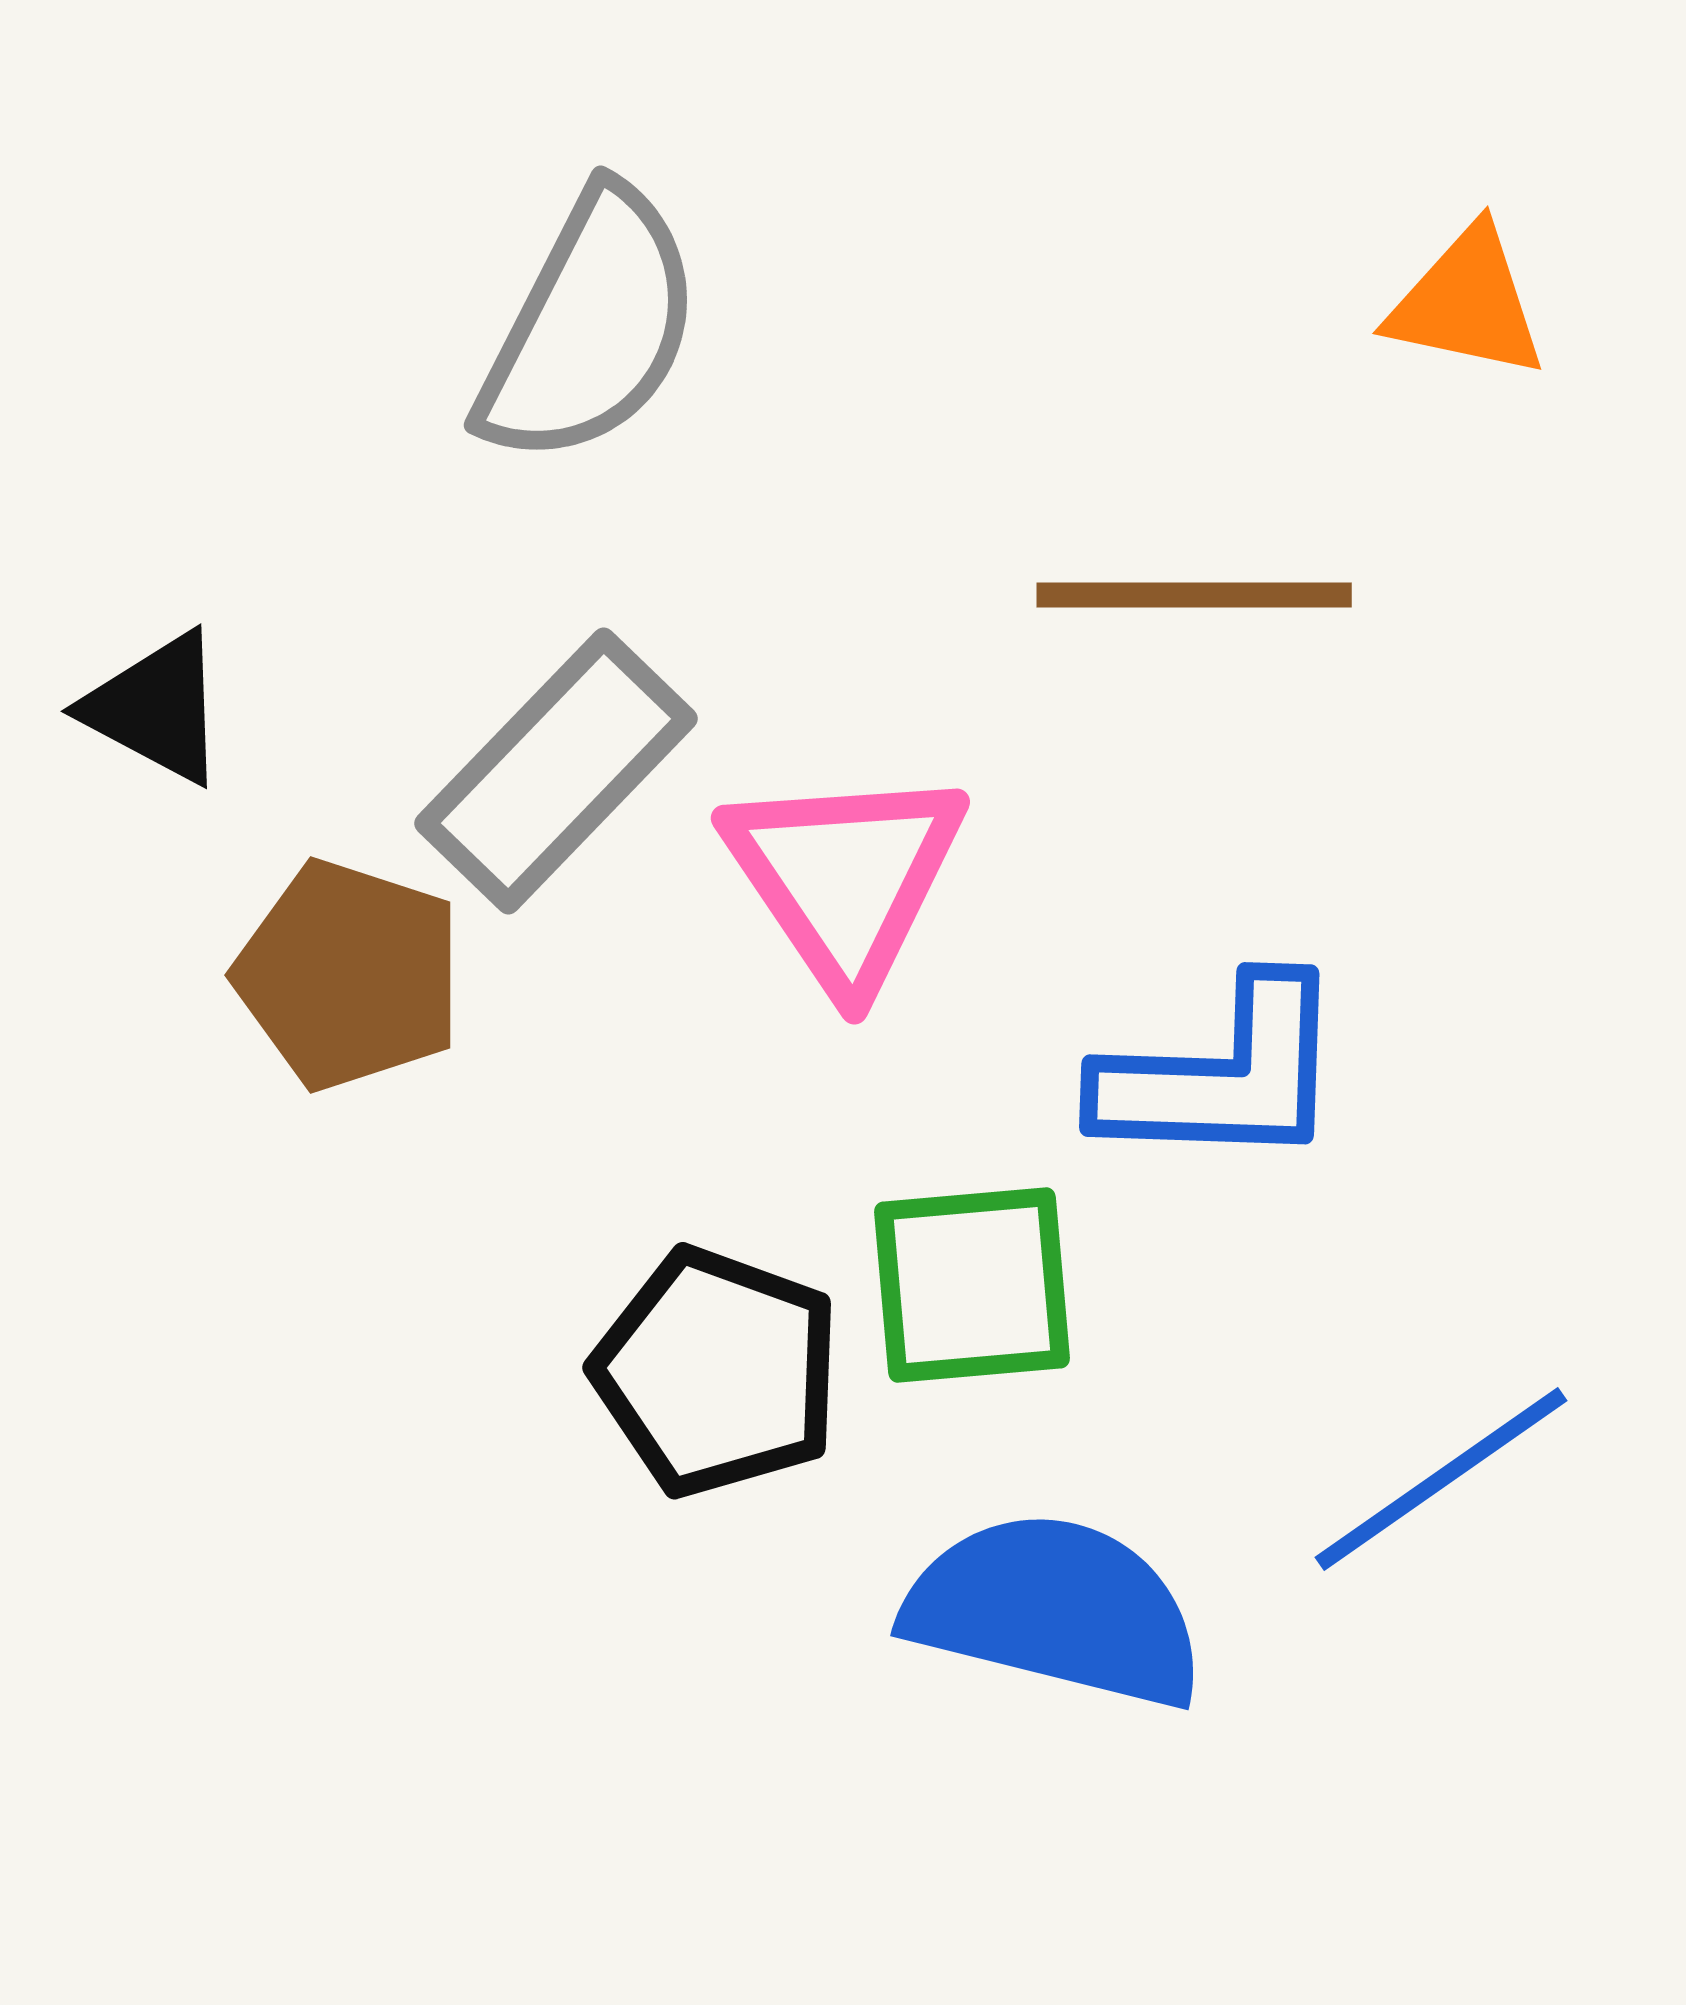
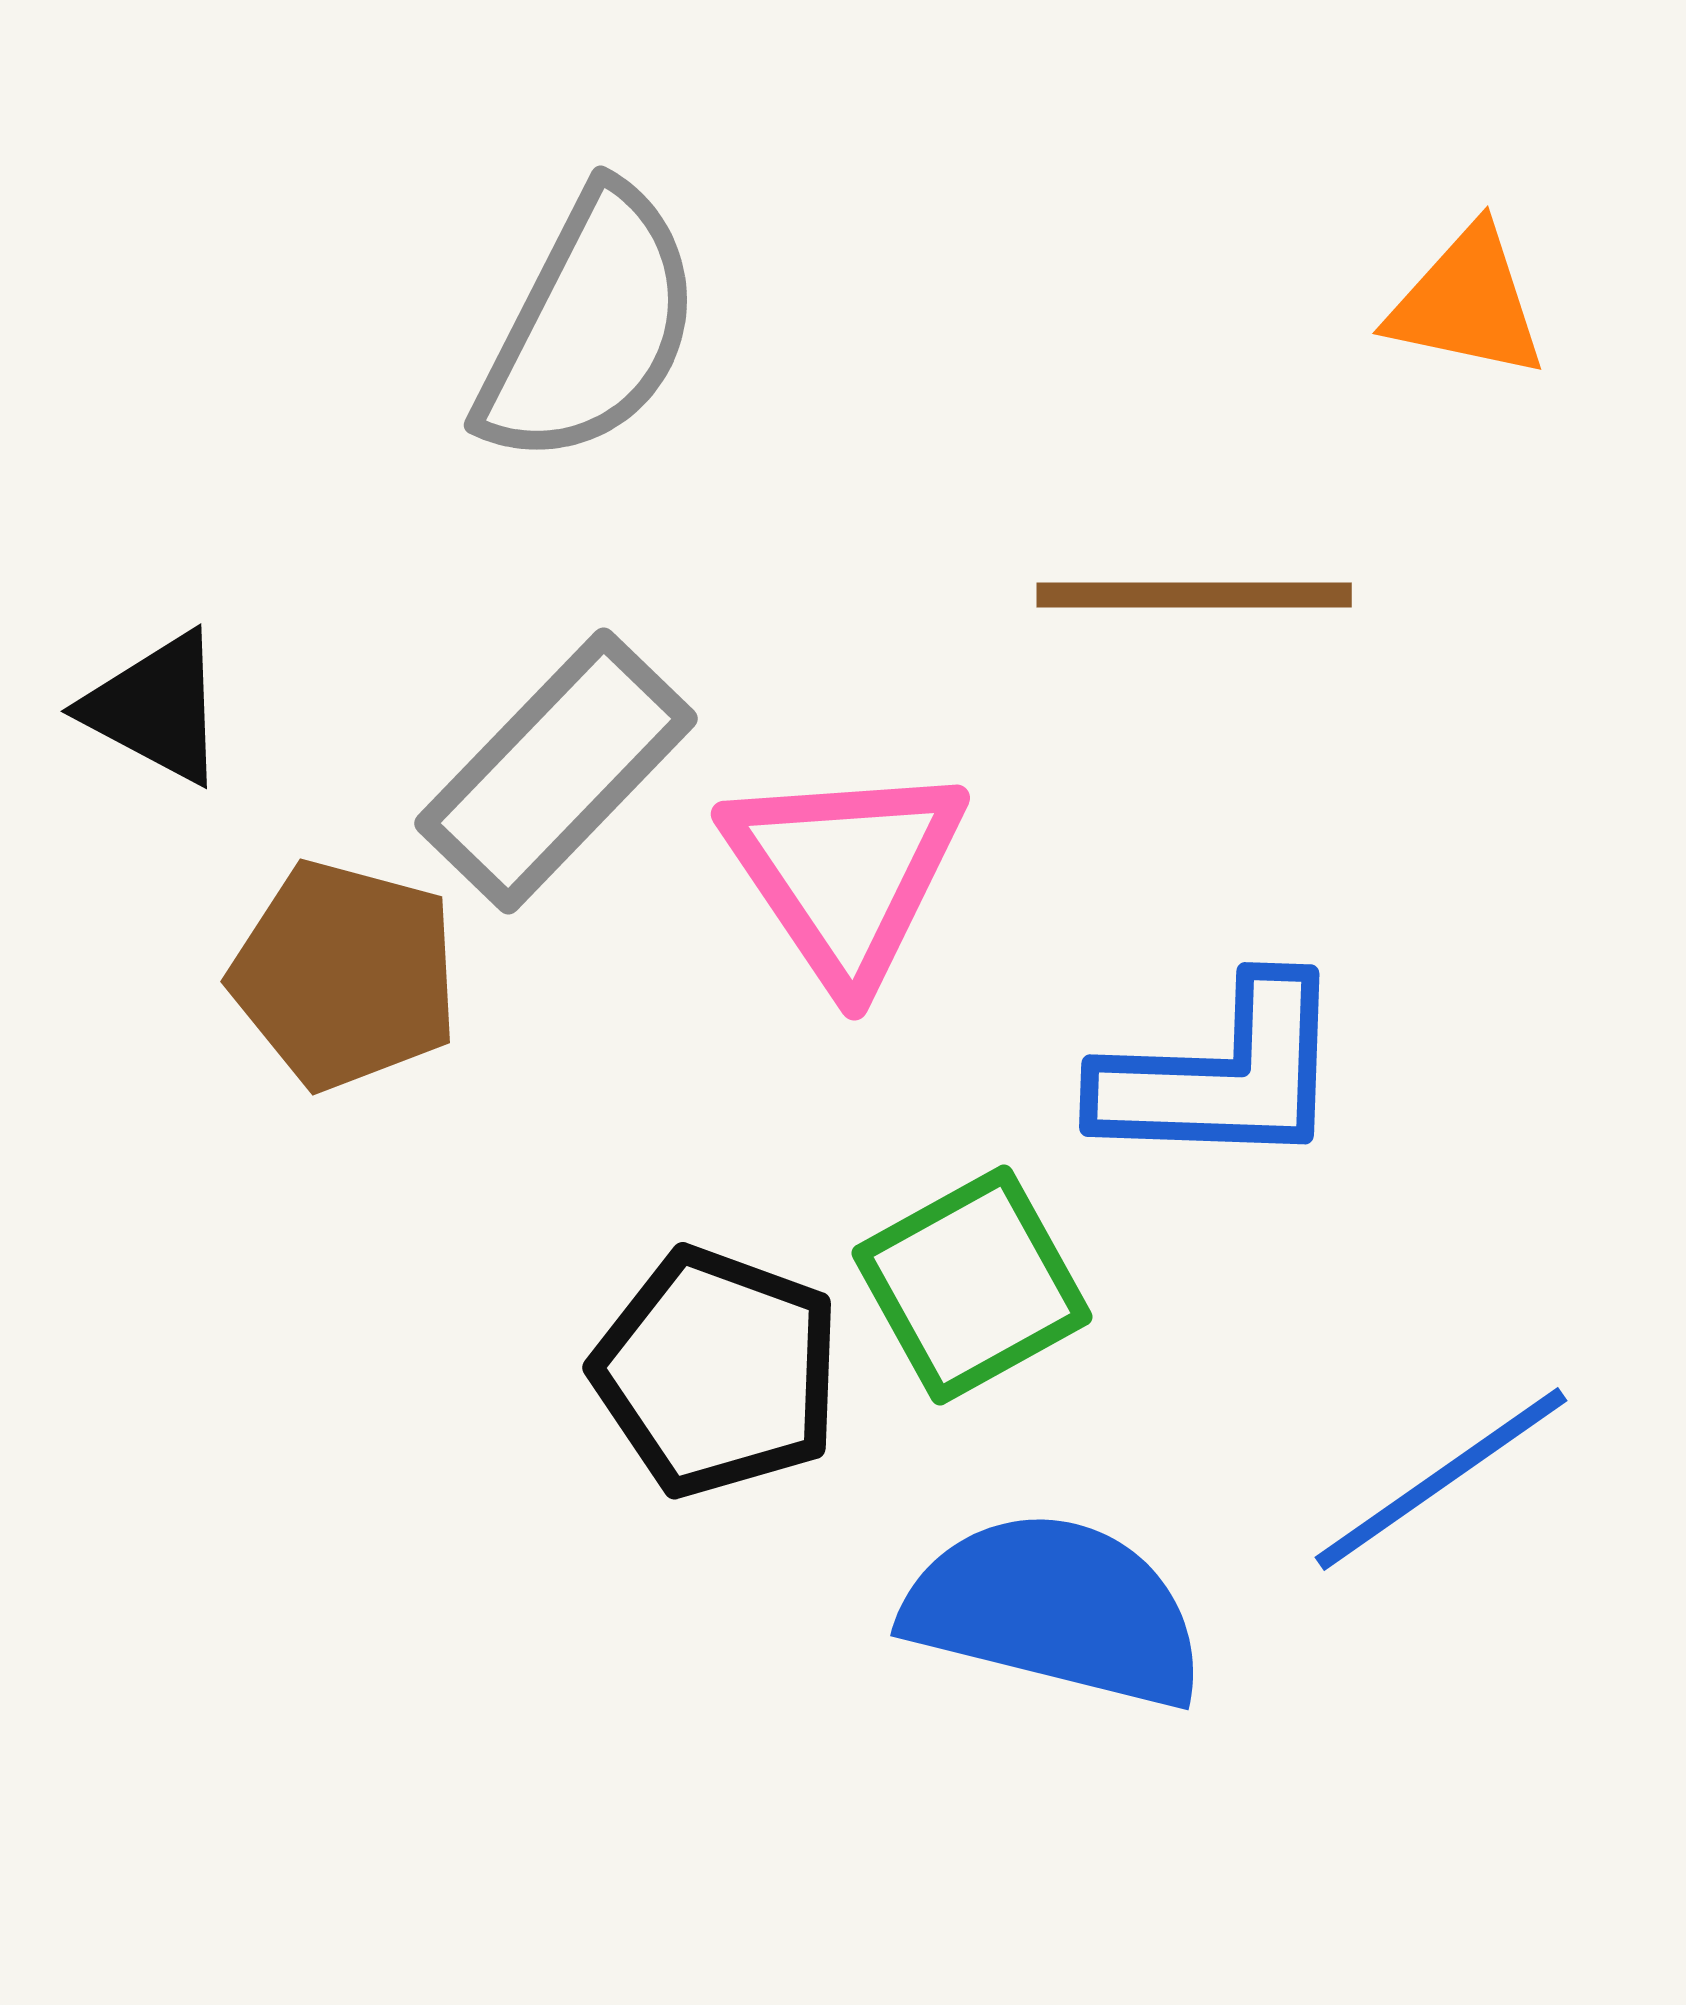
pink triangle: moved 4 px up
brown pentagon: moved 4 px left; rotated 3 degrees counterclockwise
green square: rotated 24 degrees counterclockwise
